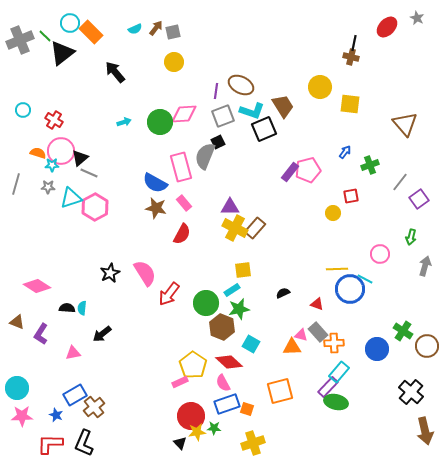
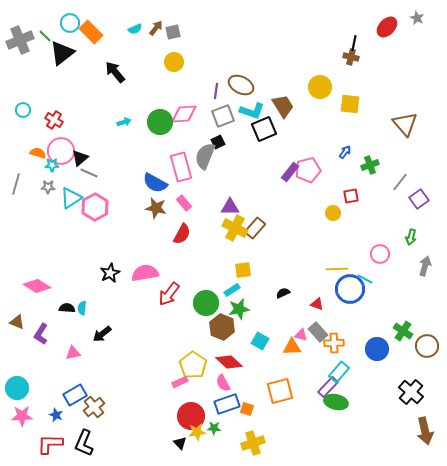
cyan triangle at (71, 198): rotated 15 degrees counterclockwise
pink semicircle at (145, 273): rotated 68 degrees counterclockwise
cyan square at (251, 344): moved 9 px right, 3 px up
